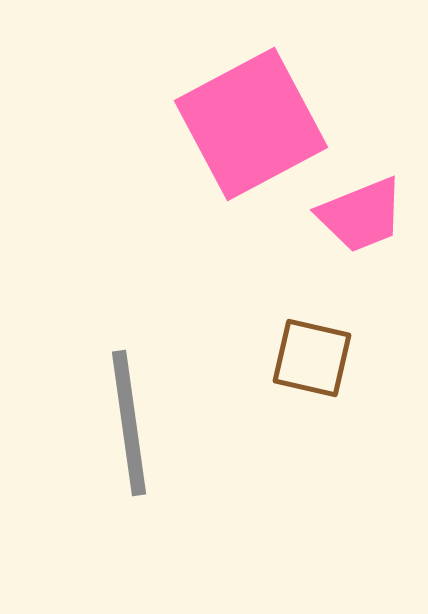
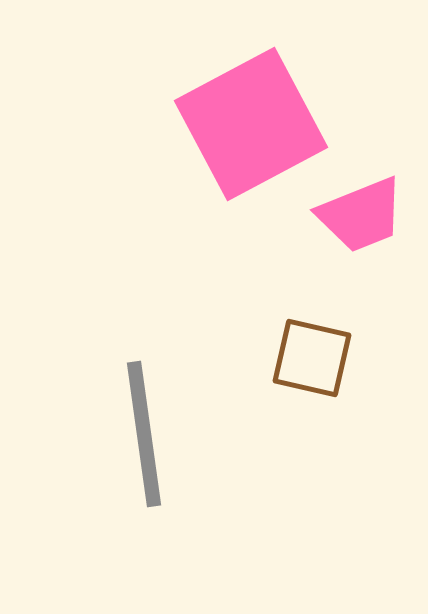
gray line: moved 15 px right, 11 px down
